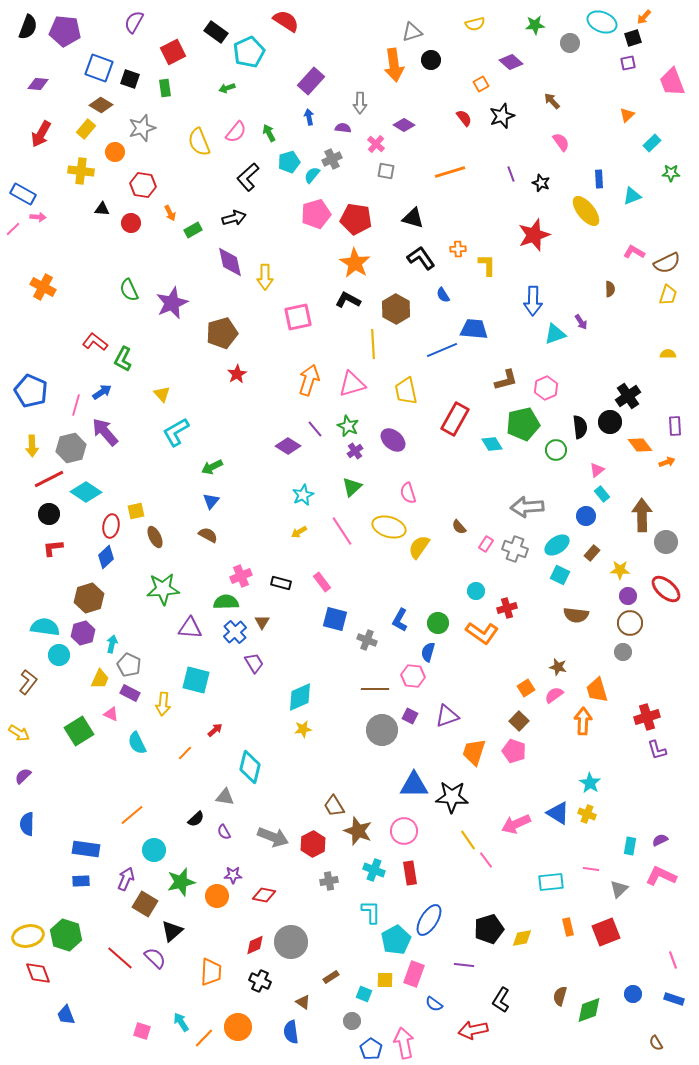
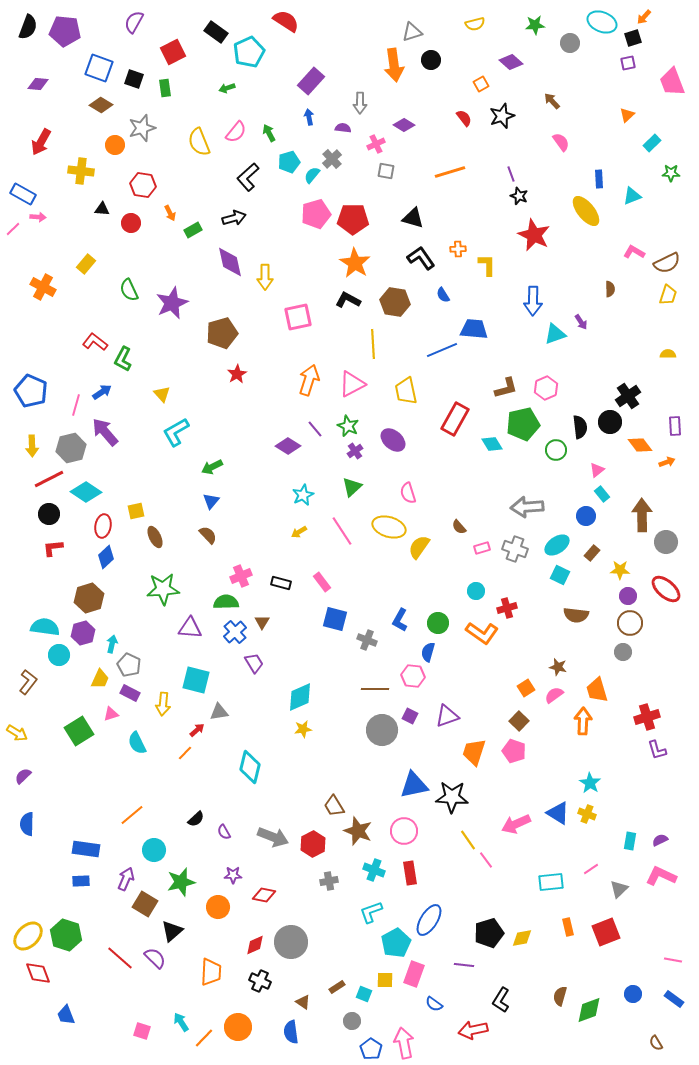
black square at (130, 79): moved 4 px right
yellow rectangle at (86, 129): moved 135 px down
red arrow at (41, 134): moved 8 px down
pink cross at (376, 144): rotated 24 degrees clockwise
orange circle at (115, 152): moved 7 px up
gray cross at (332, 159): rotated 18 degrees counterclockwise
black star at (541, 183): moved 22 px left, 13 px down
red pentagon at (356, 219): moved 3 px left; rotated 8 degrees counterclockwise
red star at (534, 235): rotated 28 degrees counterclockwise
brown hexagon at (396, 309): moved 1 px left, 7 px up; rotated 20 degrees counterclockwise
brown L-shape at (506, 380): moved 8 px down
pink triangle at (352, 384): rotated 12 degrees counterclockwise
red ellipse at (111, 526): moved 8 px left
brown semicircle at (208, 535): rotated 18 degrees clockwise
pink rectangle at (486, 544): moved 4 px left, 4 px down; rotated 42 degrees clockwise
pink triangle at (111, 714): rotated 42 degrees counterclockwise
red arrow at (215, 730): moved 18 px left
yellow arrow at (19, 733): moved 2 px left
blue triangle at (414, 785): rotated 12 degrees counterclockwise
gray triangle at (225, 797): moved 6 px left, 85 px up; rotated 18 degrees counterclockwise
cyan rectangle at (630, 846): moved 5 px up
pink line at (591, 869): rotated 42 degrees counterclockwise
orange circle at (217, 896): moved 1 px right, 11 px down
cyan L-shape at (371, 912): rotated 110 degrees counterclockwise
black pentagon at (489, 929): moved 4 px down
yellow ellipse at (28, 936): rotated 32 degrees counterclockwise
cyan pentagon at (396, 940): moved 3 px down
pink line at (673, 960): rotated 60 degrees counterclockwise
brown rectangle at (331, 977): moved 6 px right, 10 px down
blue rectangle at (674, 999): rotated 18 degrees clockwise
